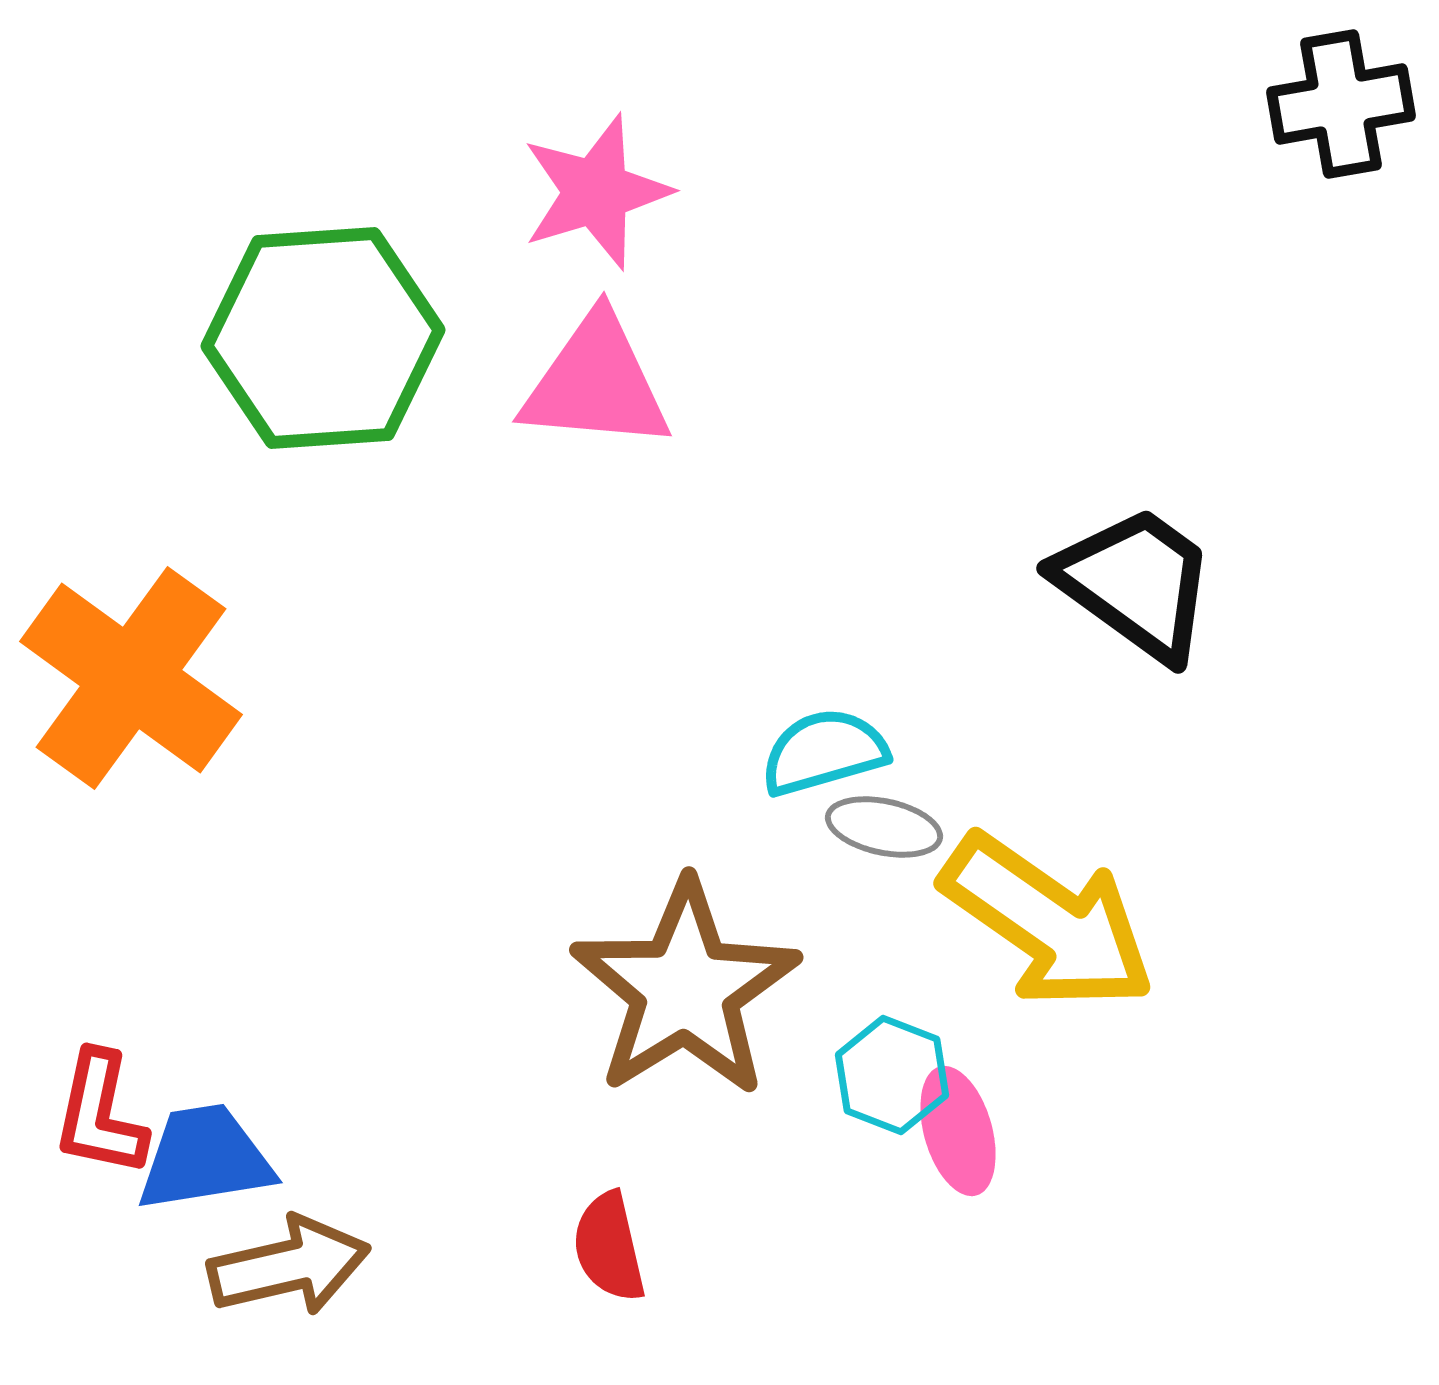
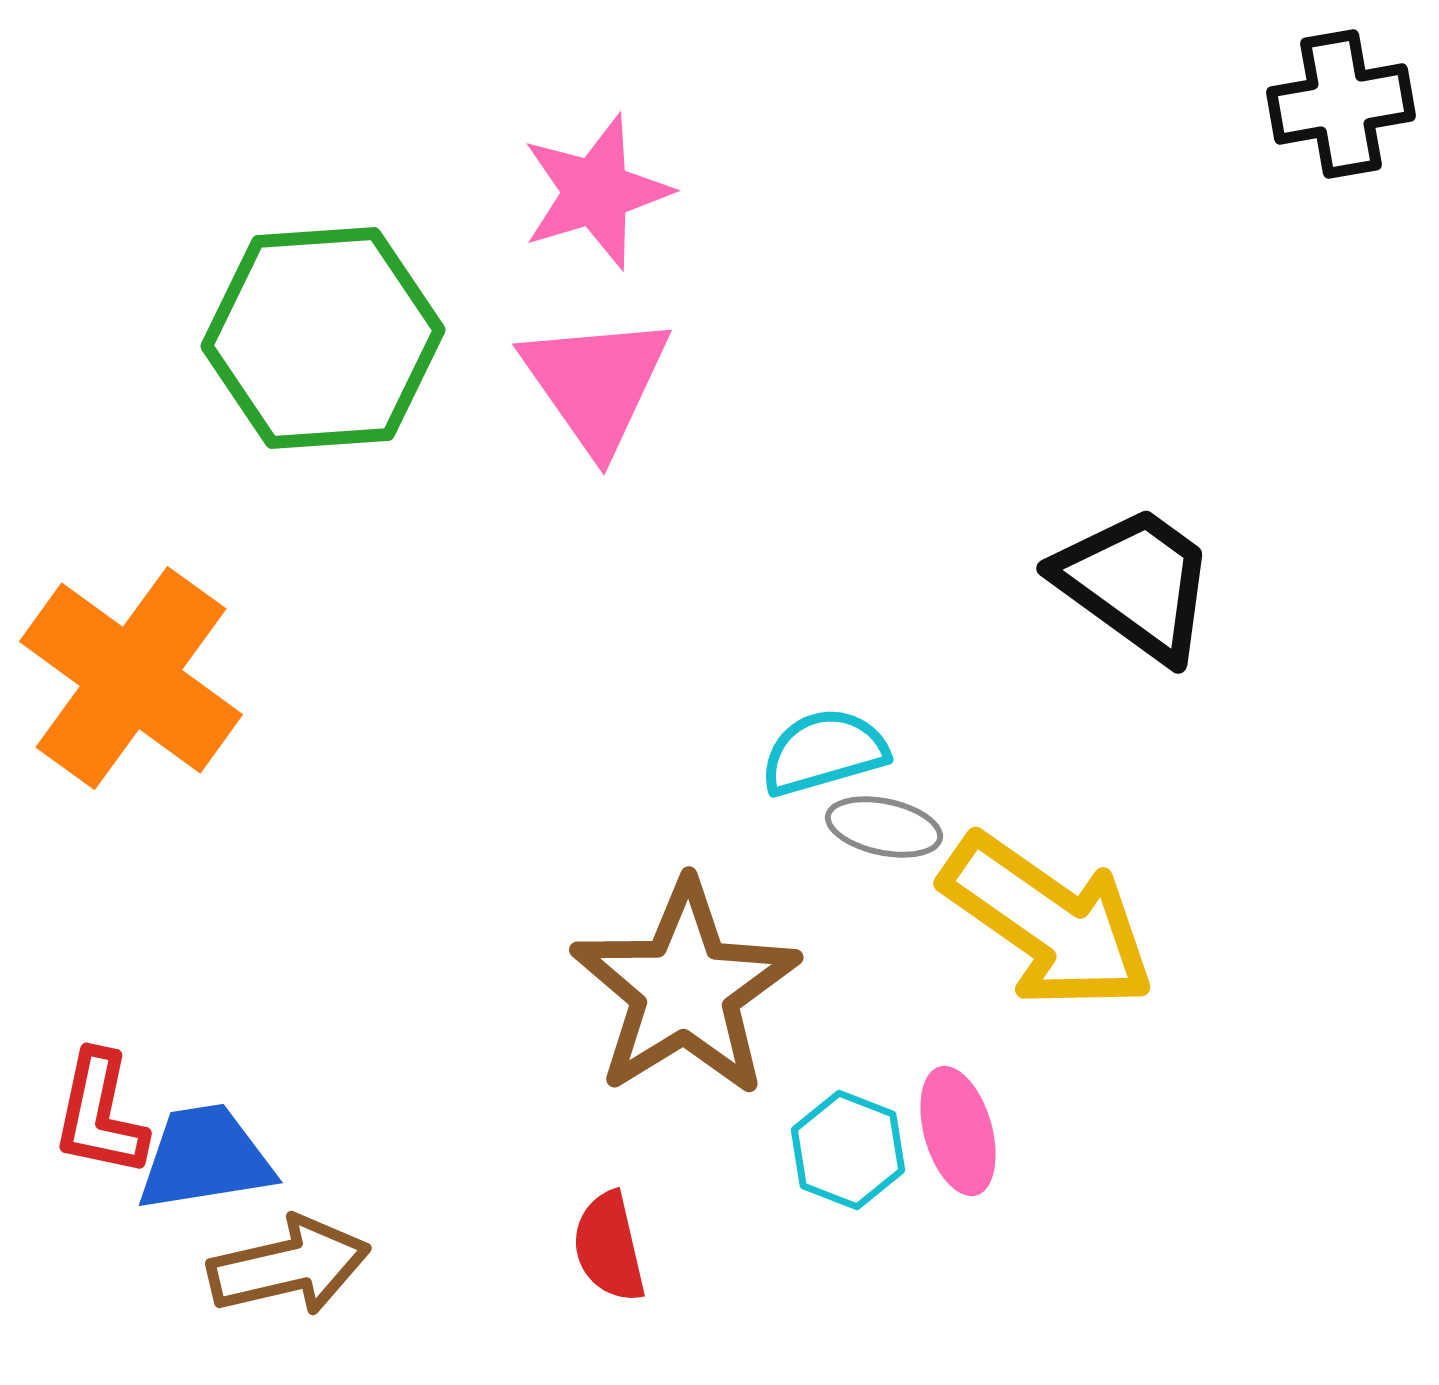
pink triangle: rotated 50 degrees clockwise
cyan hexagon: moved 44 px left, 75 px down
